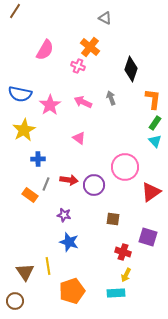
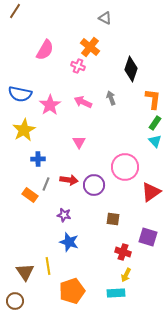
pink triangle: moved 4 px down; rotated 24 degrees clockwise
